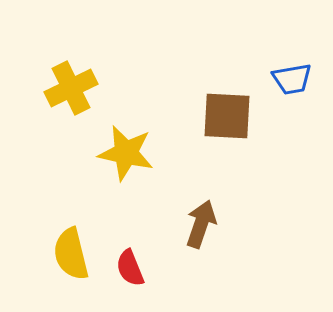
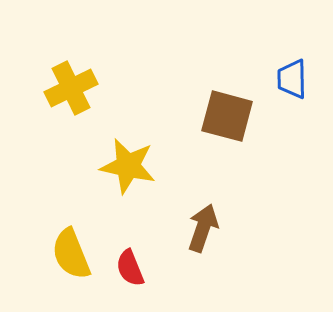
blue trapezoid: rotated 99 degrees clockwise
brown square: rotated 12 degrees clockwise
yellow star: moved 2 px right, 13 px down
brown arrow: moved 2 px right, 4 px down
yellow semicircle: rotated 8 degrees counterclockwise
